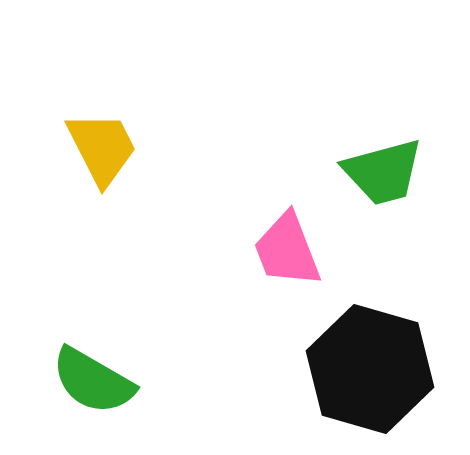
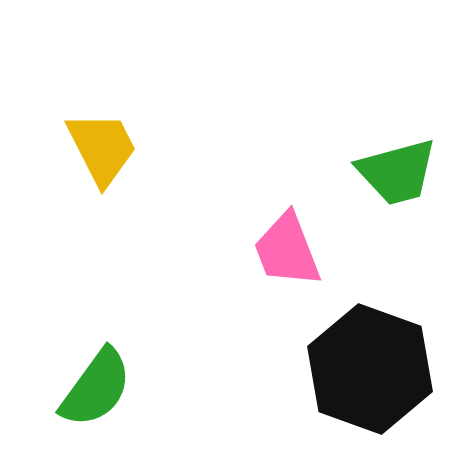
green trapezoid: moved 14 px right
black hexagon: rotated 4 degrees clockwise
green semicircle: moved 3 px right, 7 px down; rotated 84 degrees counterclockwise
